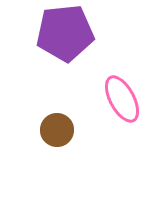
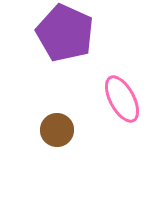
purple pentagon: rotated 30 degrees clockwise
